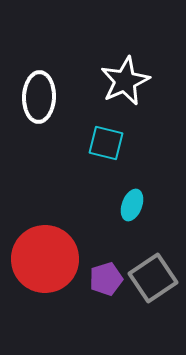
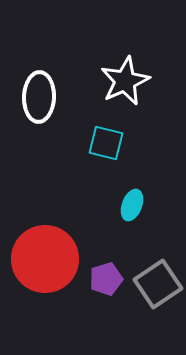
gray square: moved 5 px right, 6 px down
